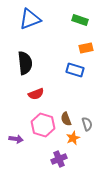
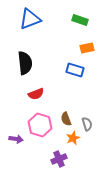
orange rectangle: moved 1 px right
pink hexagon: moved 3 px left
